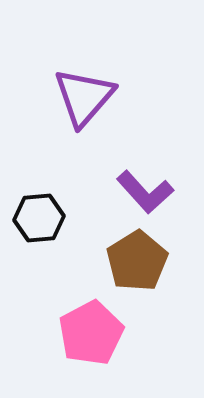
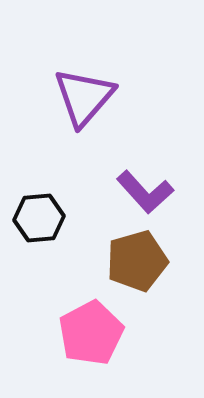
brown pentagon: rotated 16 degrees clockwise
